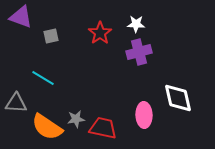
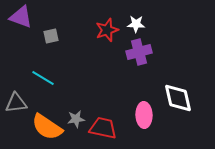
red star: moved 7 px right, 3 px up; rotated 15 degrees clockwise
gray triangle: rotated 10 degrees counterclockwise
